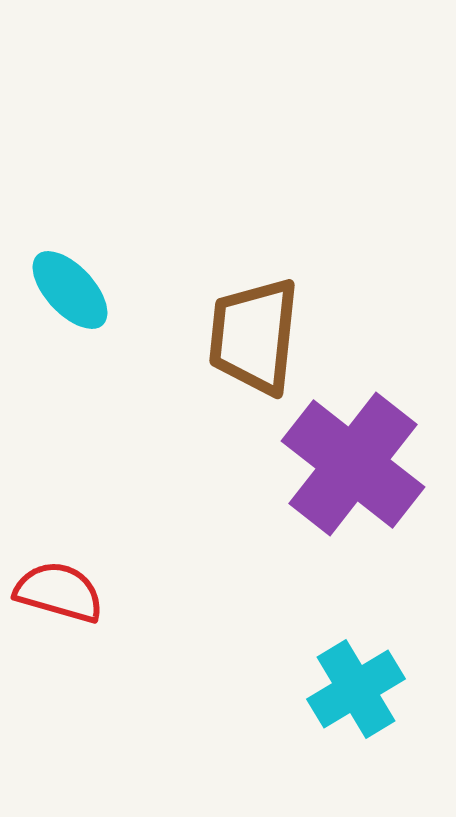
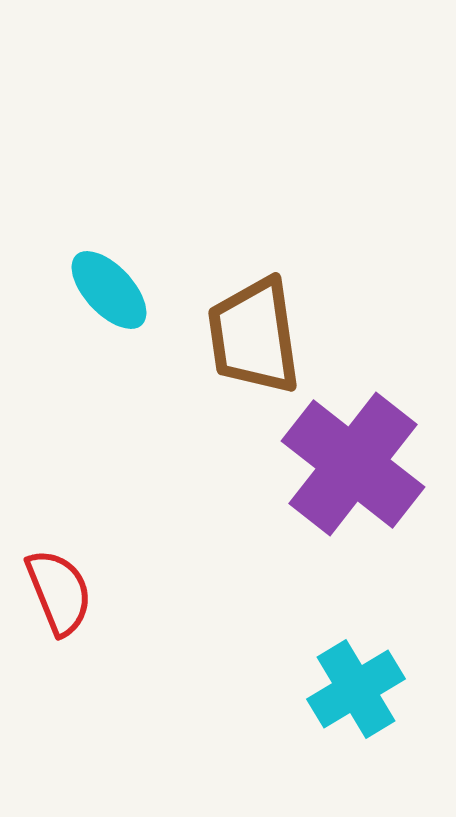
cyan ellipse: moved 39 px right
brown trapezoid: rotated 14 degrees counterclockwise
red semicircle: rotated 52 degrees clockwise
